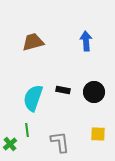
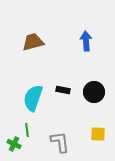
green cross: moved 4 px right; rotated 24 degrees counterclockwise
